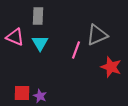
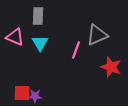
purple star: moved 5 px left; rotated 24 degrees counterclockwise
